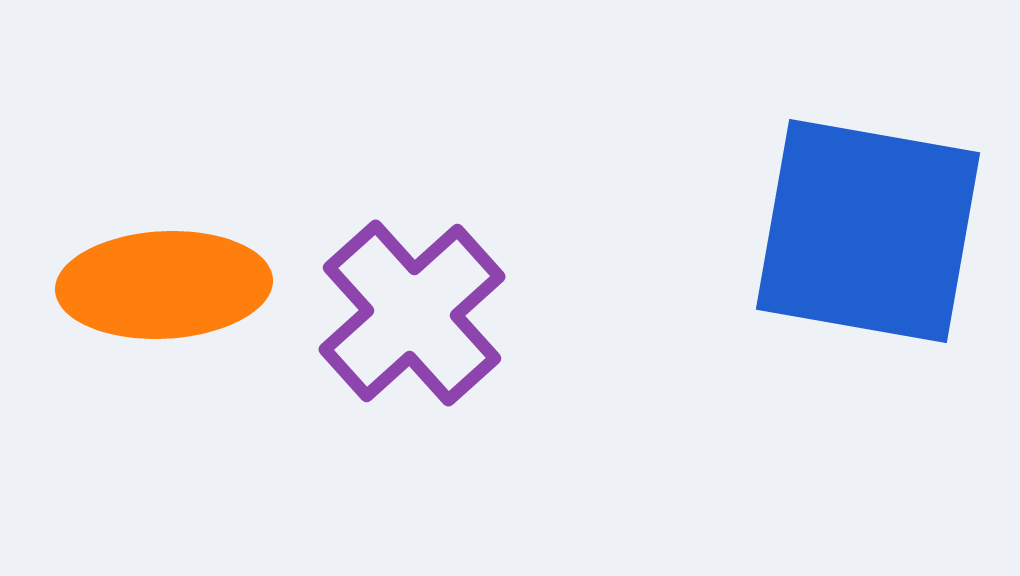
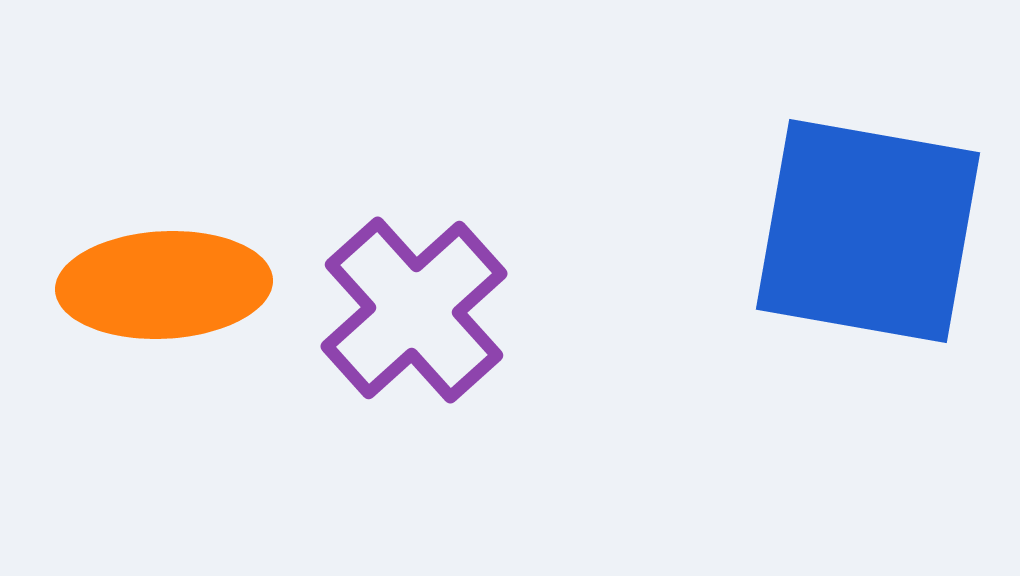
purple cross: moved 2 px right, 3 px up
